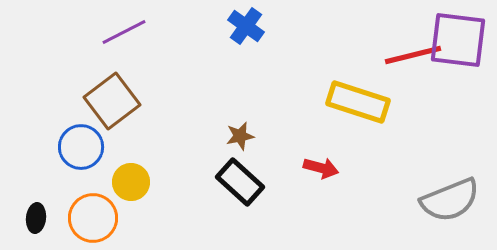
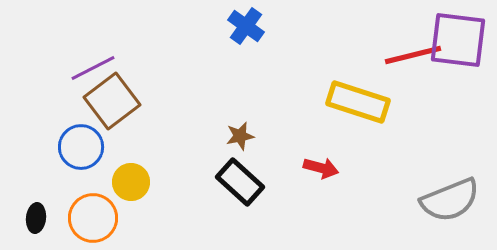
purple line: moved 31 px left, 36 px down
